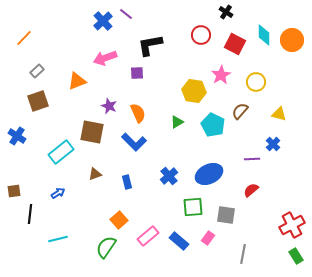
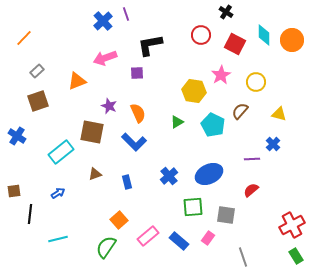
purple line at (126, 14): rotated 32 degrees clockwise
gray line at (243, 254): moved 3 px down; rotated 30 degrees counterclockwise
